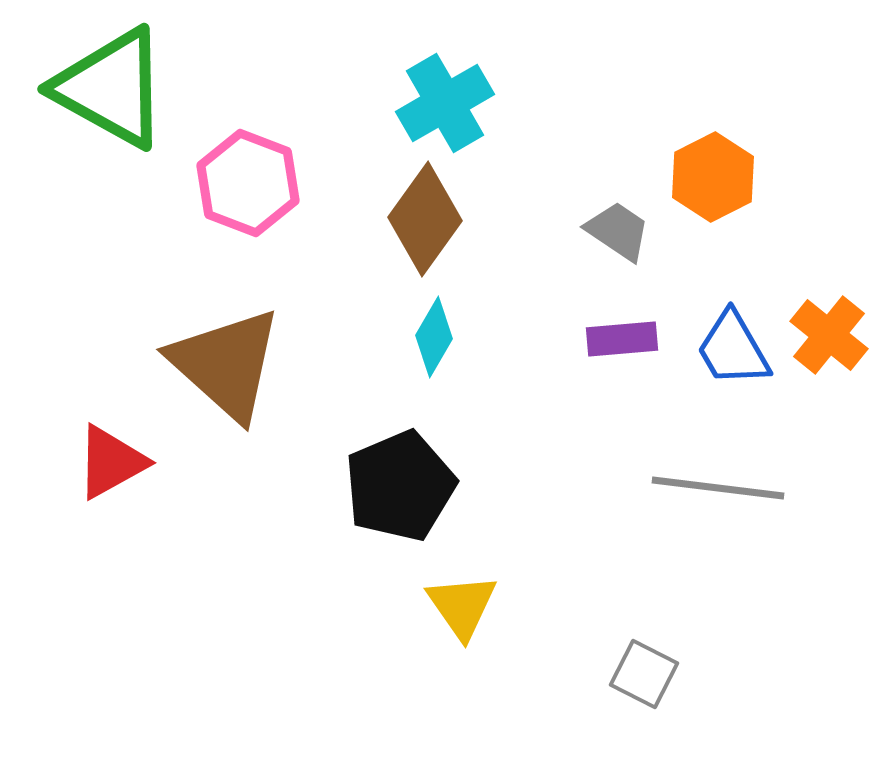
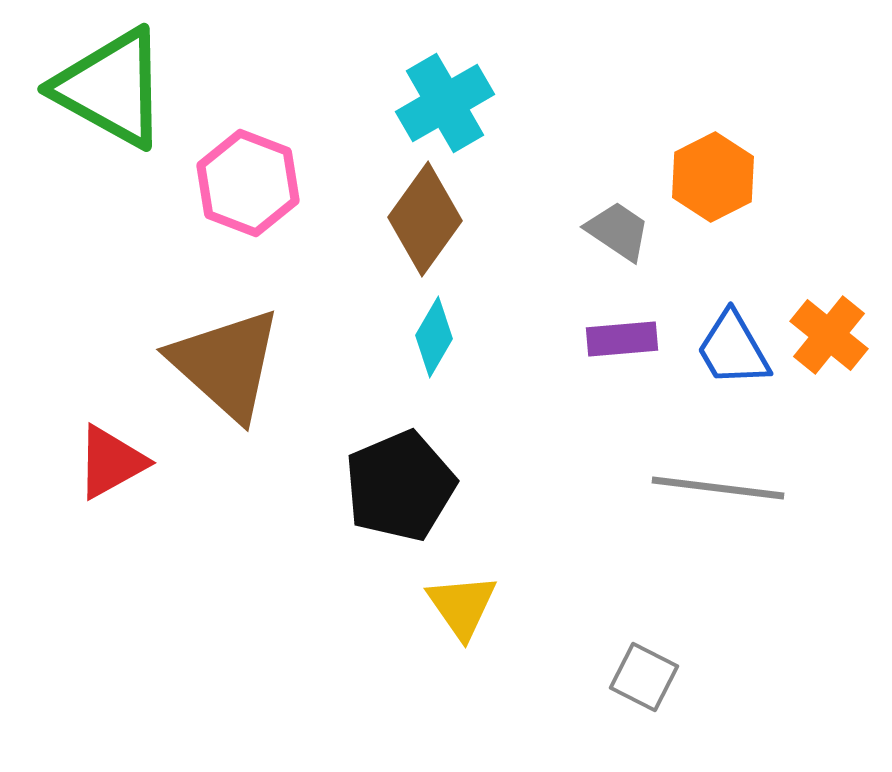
gray square: moved 3 px down
